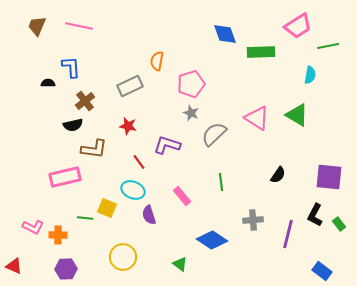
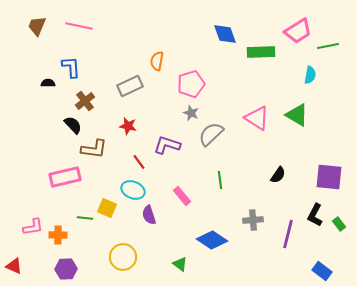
pink trapezoid at (298, 26): moved 5 px down
black semicircle at (73, 125): rotated 120 degrees counterclockwise
gray semicircle at (214, 134): moved 3 px left
green line at (221, 182): moved 1 px left, 2 px up
pink L-shape at (33, 227): rotated 35 degrees counterclockwise
